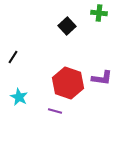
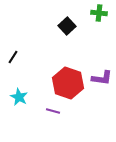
purple line: moved 2 px left
